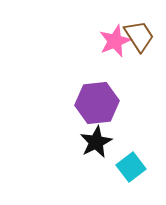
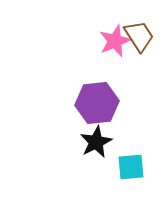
cyan square: rotated 32 degrees clockwise
